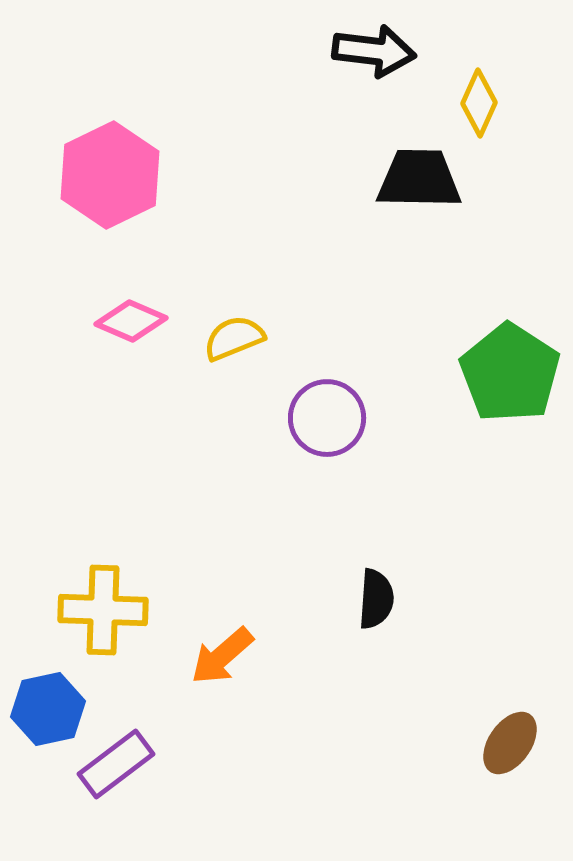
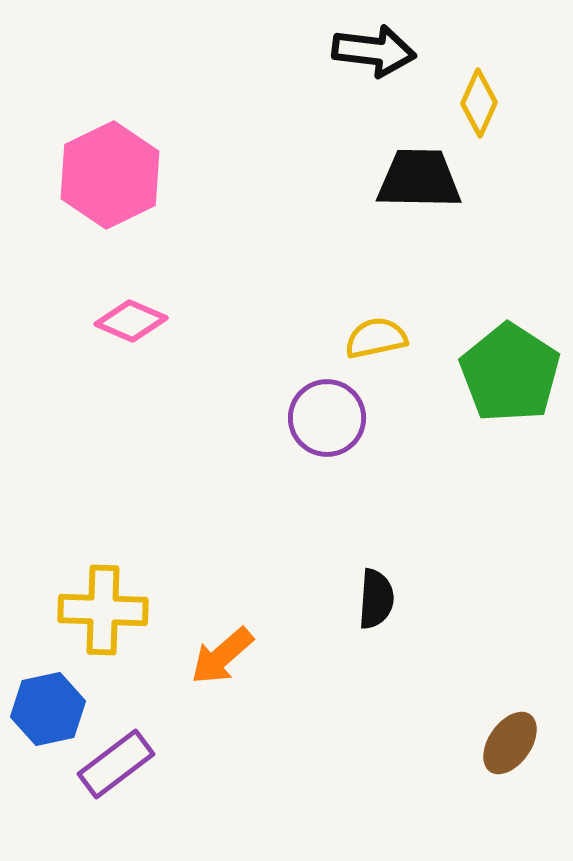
yellow semicircle: moved 142 px right; rotated 10 degrees clockwise
